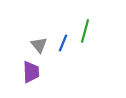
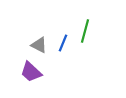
gray triangle: rotated 24 degrees counterclockwise
purple trapezoid: rotated 135 degrees clockwise
